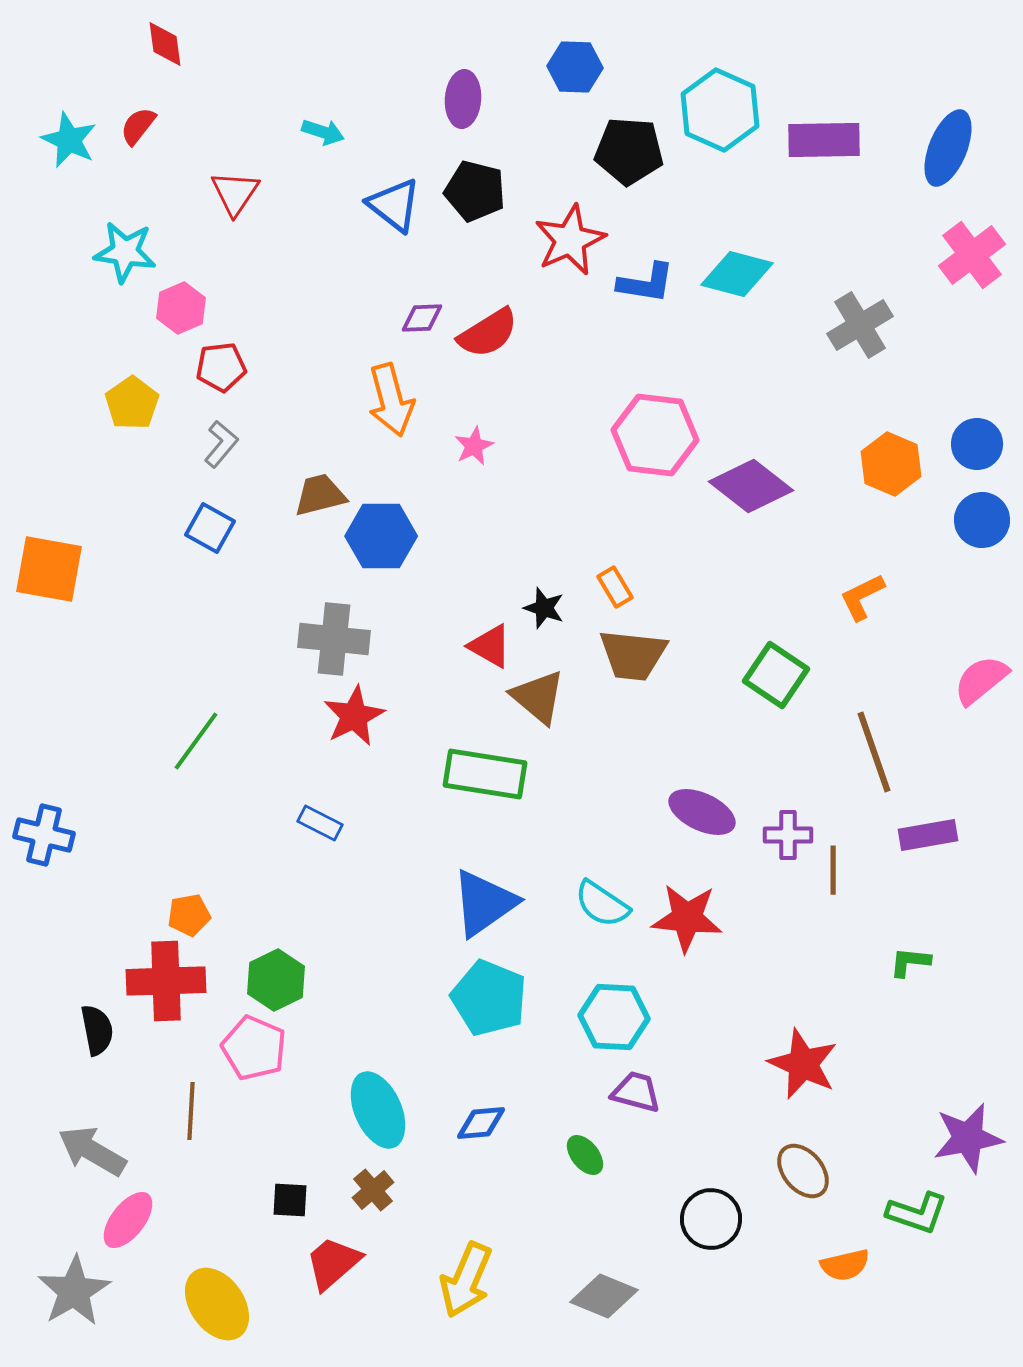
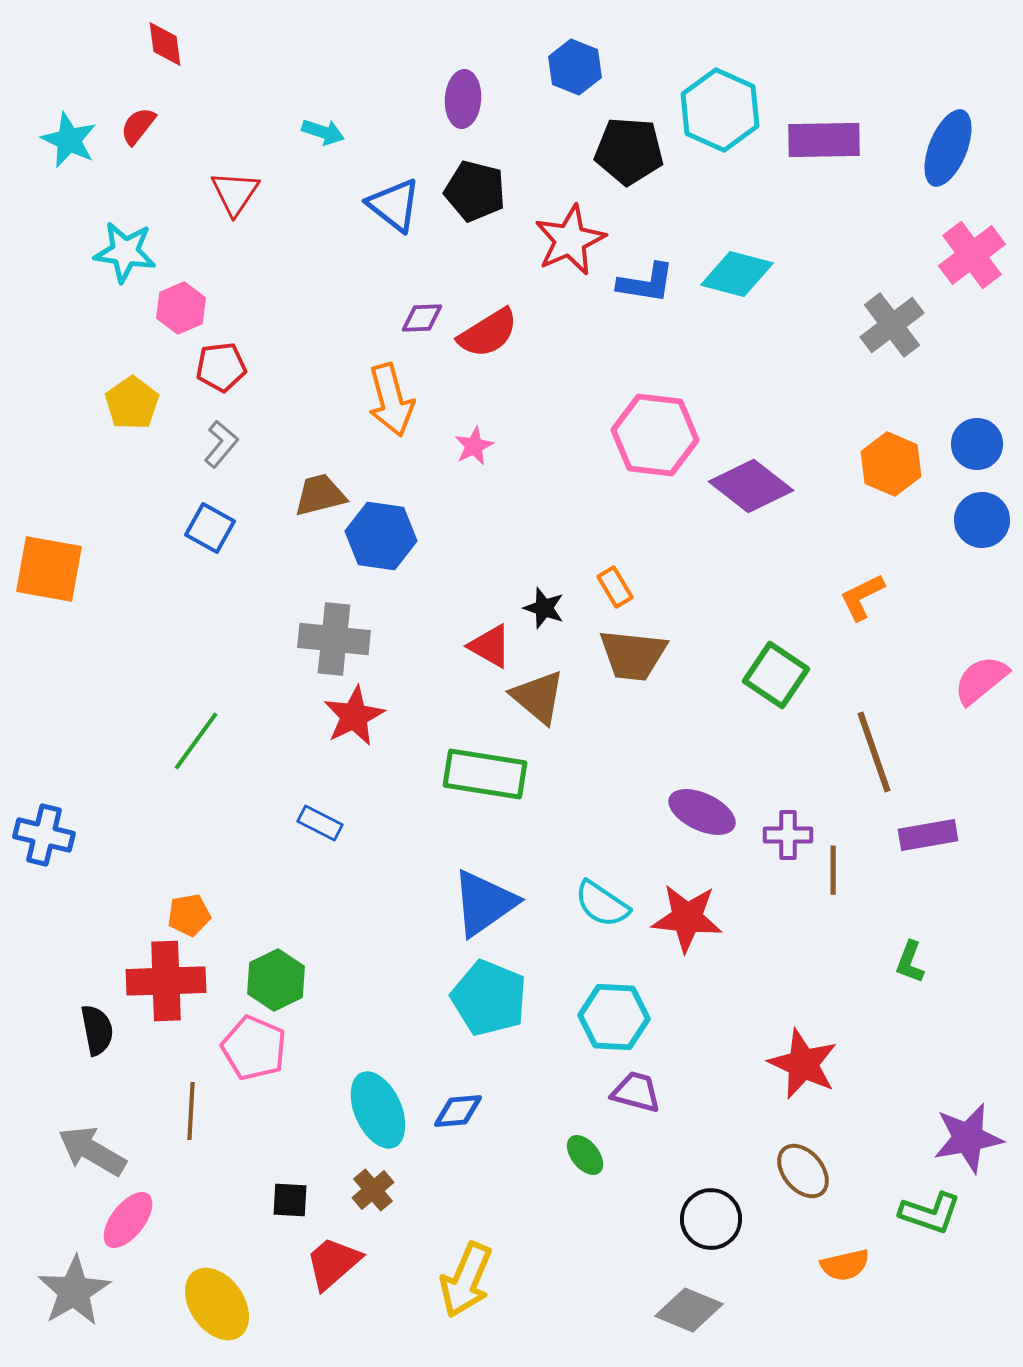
blue hexagon at (575, 67): rotated 20 degrees clockwise
gray cross at (860, 325): moved 32 px right; rotated 6 degrees counterclockwise
blue hexagon at (381, 536): rotated 8 degrees clockwise
green L-shape at (910, 962): rotated 75 degrees counterclockwise
blue diamond at (481, 1123): moved 23 px left, 12 px up
green L-shape at (917, 1213): moved 13 px right
gray diamond at (604, 1296): moved 85 px right, 14 px down
